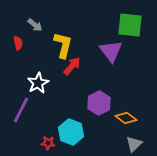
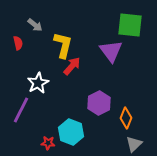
orange diamond: rotated 75 degrees clockwise
